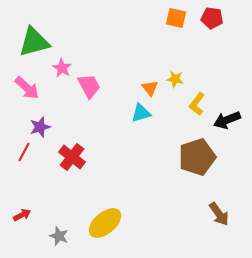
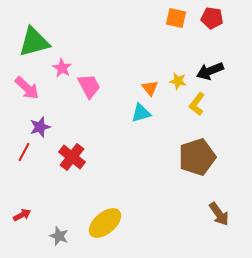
yellow star: moved 3 px right, 2 px down
black arrow: moved 17 px left, 49 px up
